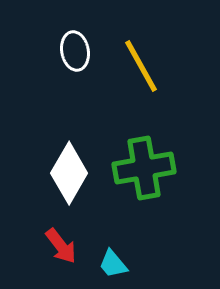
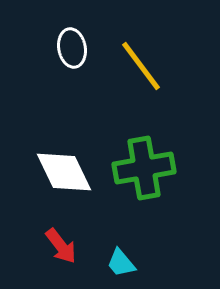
white ellipse: moved 3 px left, 3 px up
yellow line: rotated 8 degrees counterclockwise
white diamond: moved 5 px left, 1 px up; rotated 56 degrees counterclockwise
cyan trapezoid: moved 8 px right, 1 px up
